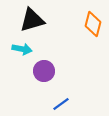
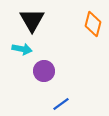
black triangle: rotated 44 degrees counterclockwise
